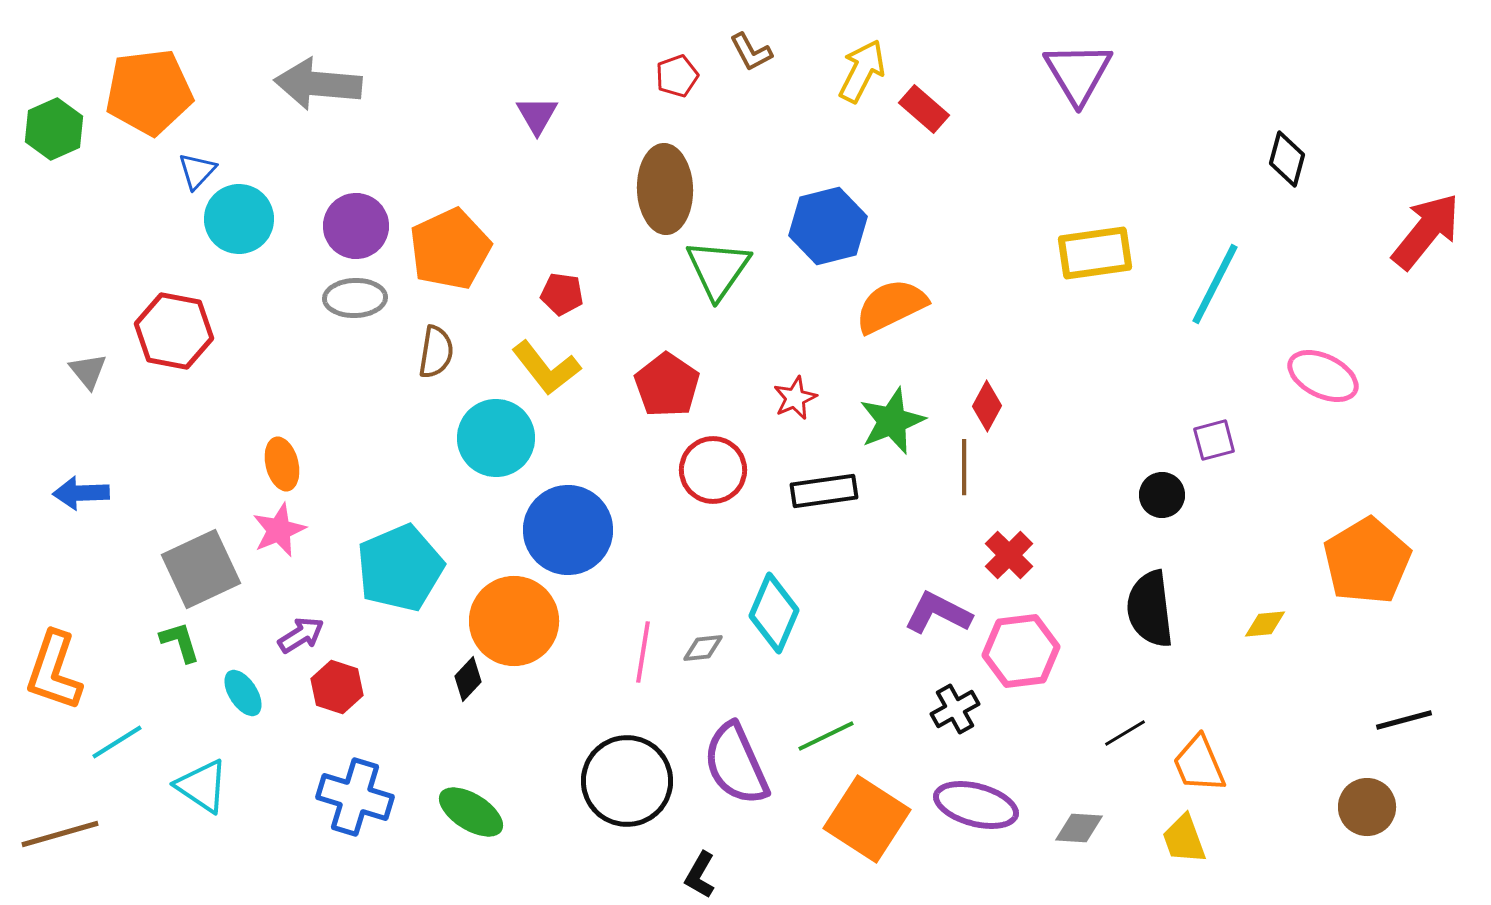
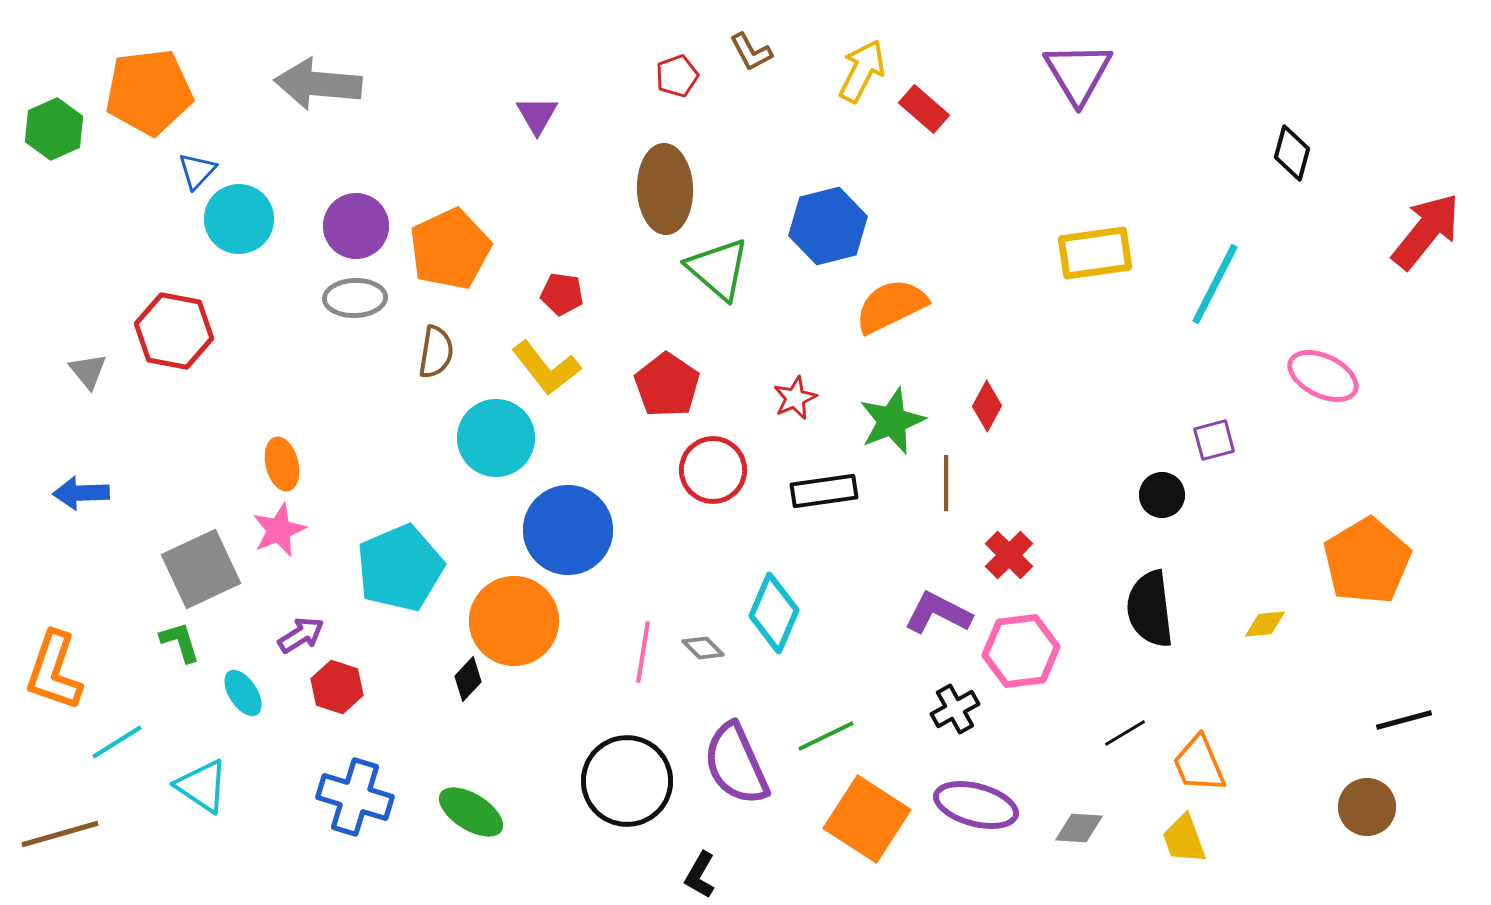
black diamond at (1287, 159): moved 5 px right, 6 px up
green triangle at (718, 269): rotated 24 degrees counterclockwise
brown line at (964, 467): moved 18 px left, 16 px down
gray diamond at (703, 648): rotated 51 degrees clockwise
